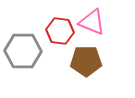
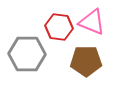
red hexagon: moved 1 px left, 4 px up
gray hexagon: moved 4 px right, 3 px down
